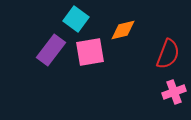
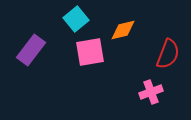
cyan square: rotated 15 degrees clockwise
purple rectangle: moved 20 px left
pink cross: moved 23 px left
